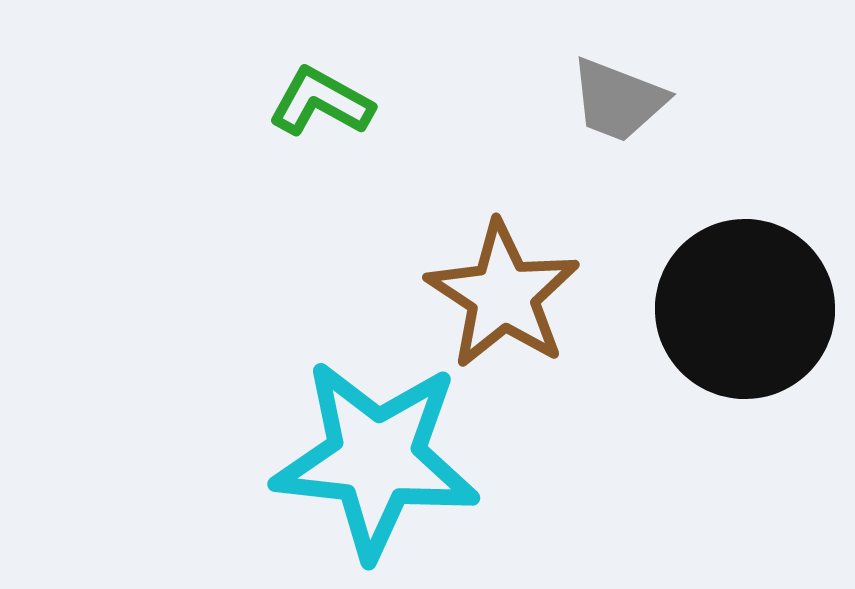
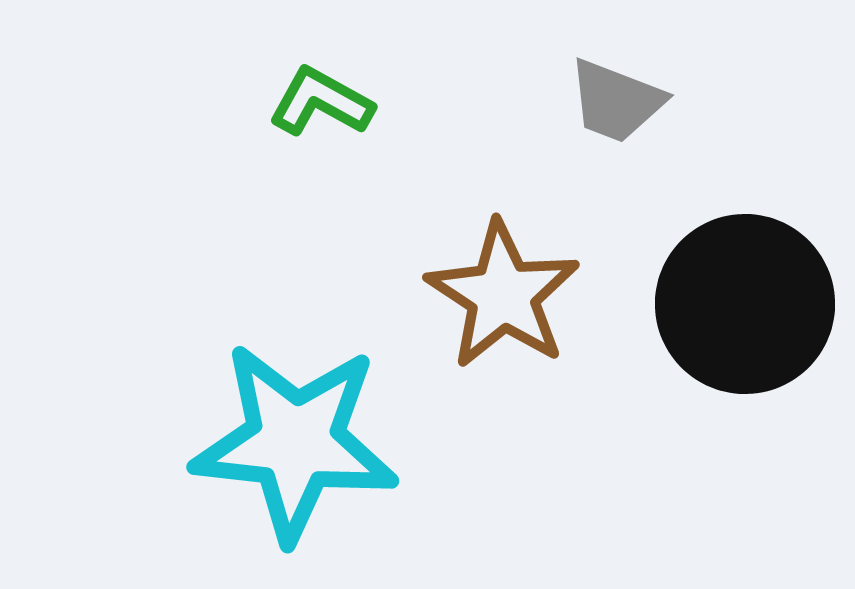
gray trapezoid: moved 2 px left, 1 px down
black circle: moved 5 px up
cyan star: moved 81 px left, 17 px up
